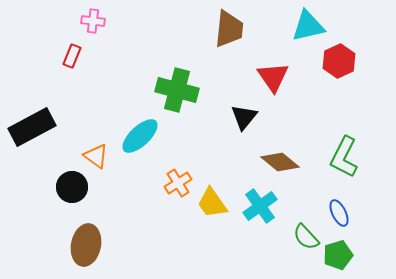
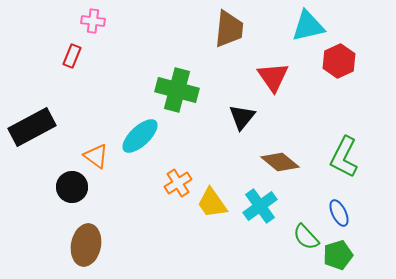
black triangle: moved 2 px left
